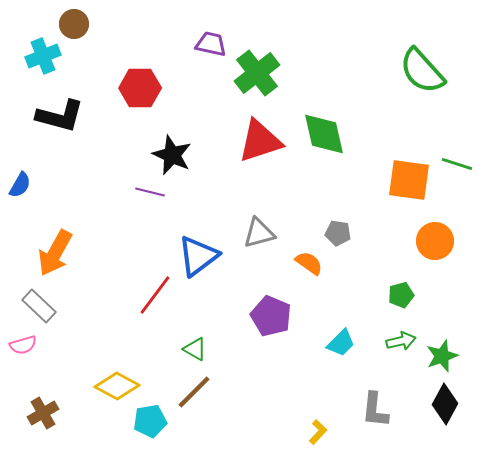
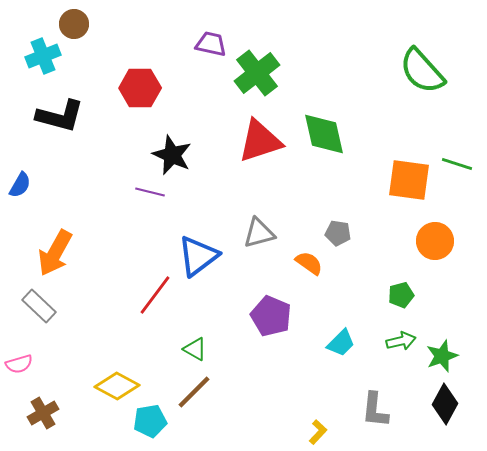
pink semicircle: moved 4 px left, 19 px down
